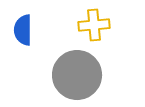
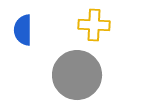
yellow cross: rotated 8 degrees clockwise
